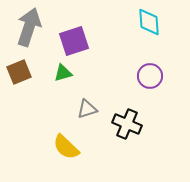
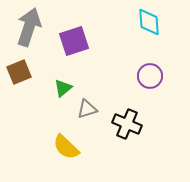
green triangle: moved 15 px down; rotated 24 degrees counterclockwise
